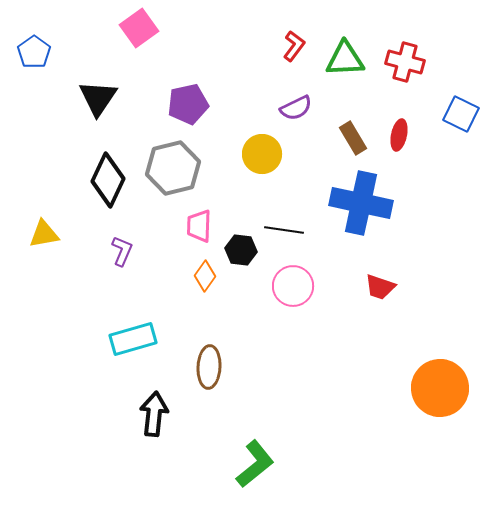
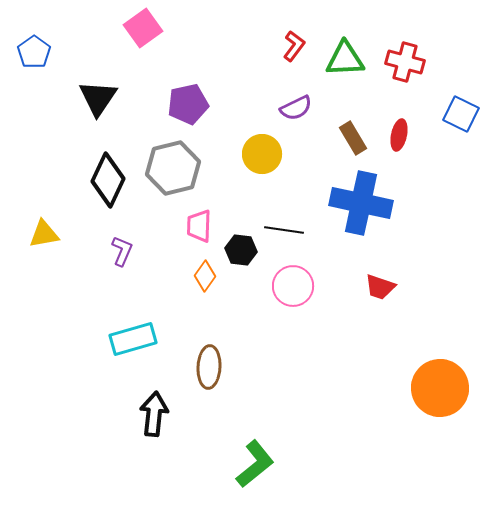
pink square: moved 4 px right
